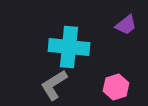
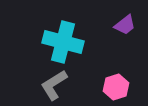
purple trapezoid: moved 1 px left
cyan cross: moved 6 px left, 5 px up; rotated 9 degrees clockwise
